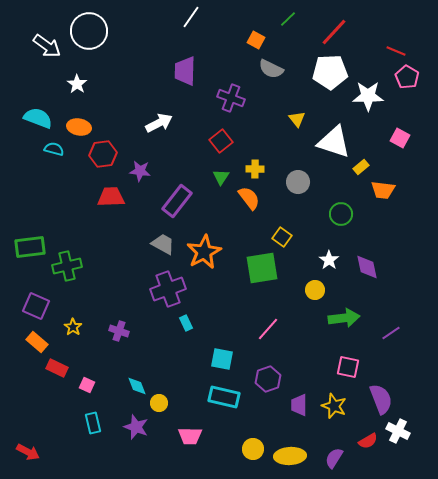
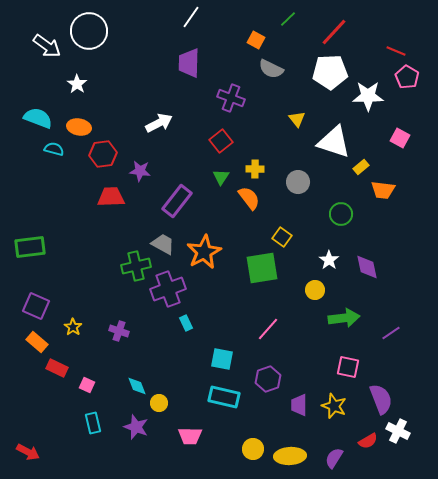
purple trapezoid at (185, 71): moved 4 px right, 8 px up
green cross at (67, 266): moved 69 px right
